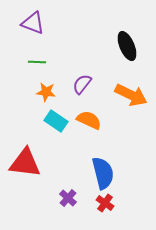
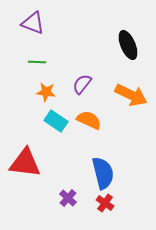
black ellipse: moved 1 px right, 1 px up
